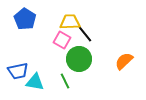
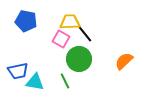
blue pentagon: moved 1 px right, 2 px down; rotated 20 degrees counterclockwise
pink square: moved 1 px left, 1 px up
